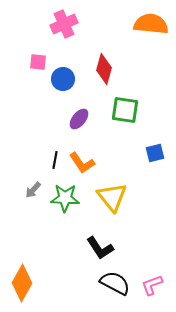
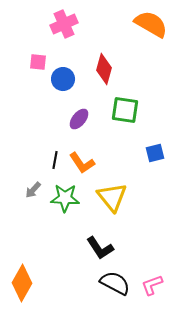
orange semicircle: rotated 24 degrees clockwise
